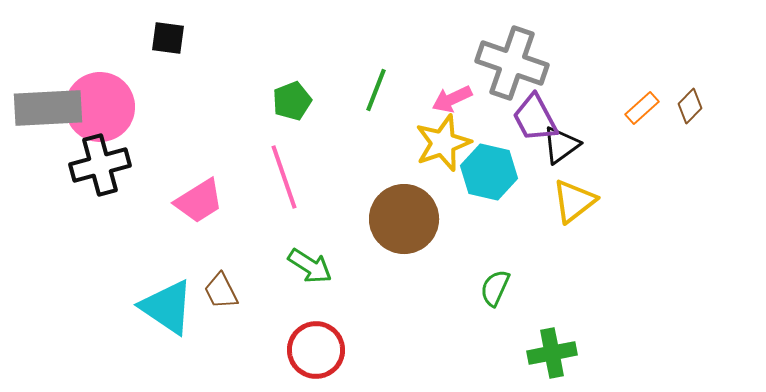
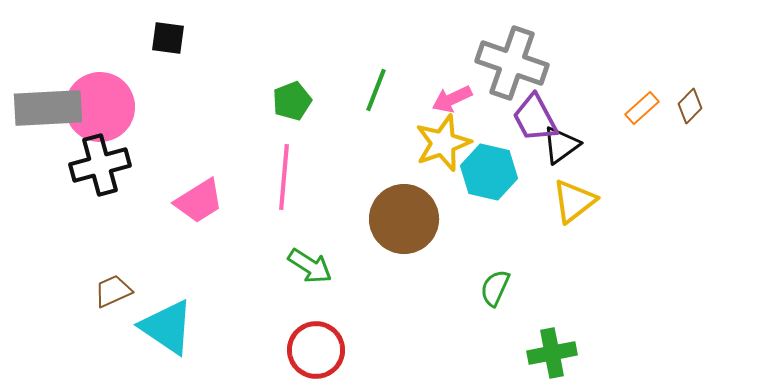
pink line: rotated 24 degrees clockwise
brown trapezoid: moved 108 px left; rotated 93 degrees clockwise
cyan triangle: moved 20 px down
